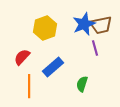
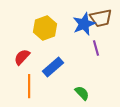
brown trapezoid: moved 7 px up
purple line: moved 1 px right
green semicircle: moved 9 px down; rotated 119 degrees clockwise
